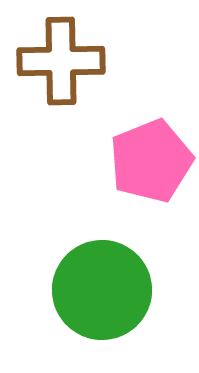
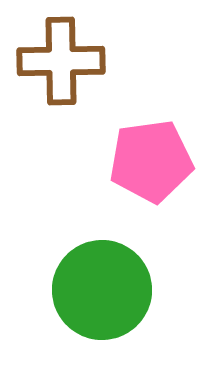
pink pentagon: rotated 14 degrees clockwise
